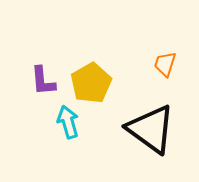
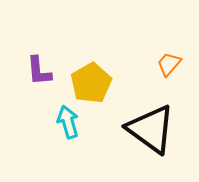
orange trapezoid: moved 4 px right; rotated 24 degrees clockwise
purple L-shape: moved 4 px left, 10 px up
